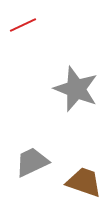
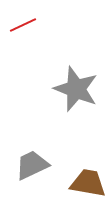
gray trapezoid: moved 3 px down
brown trapezoid: moved 4 px right, 1 px down; rotated 9 degrees counterclockwise
